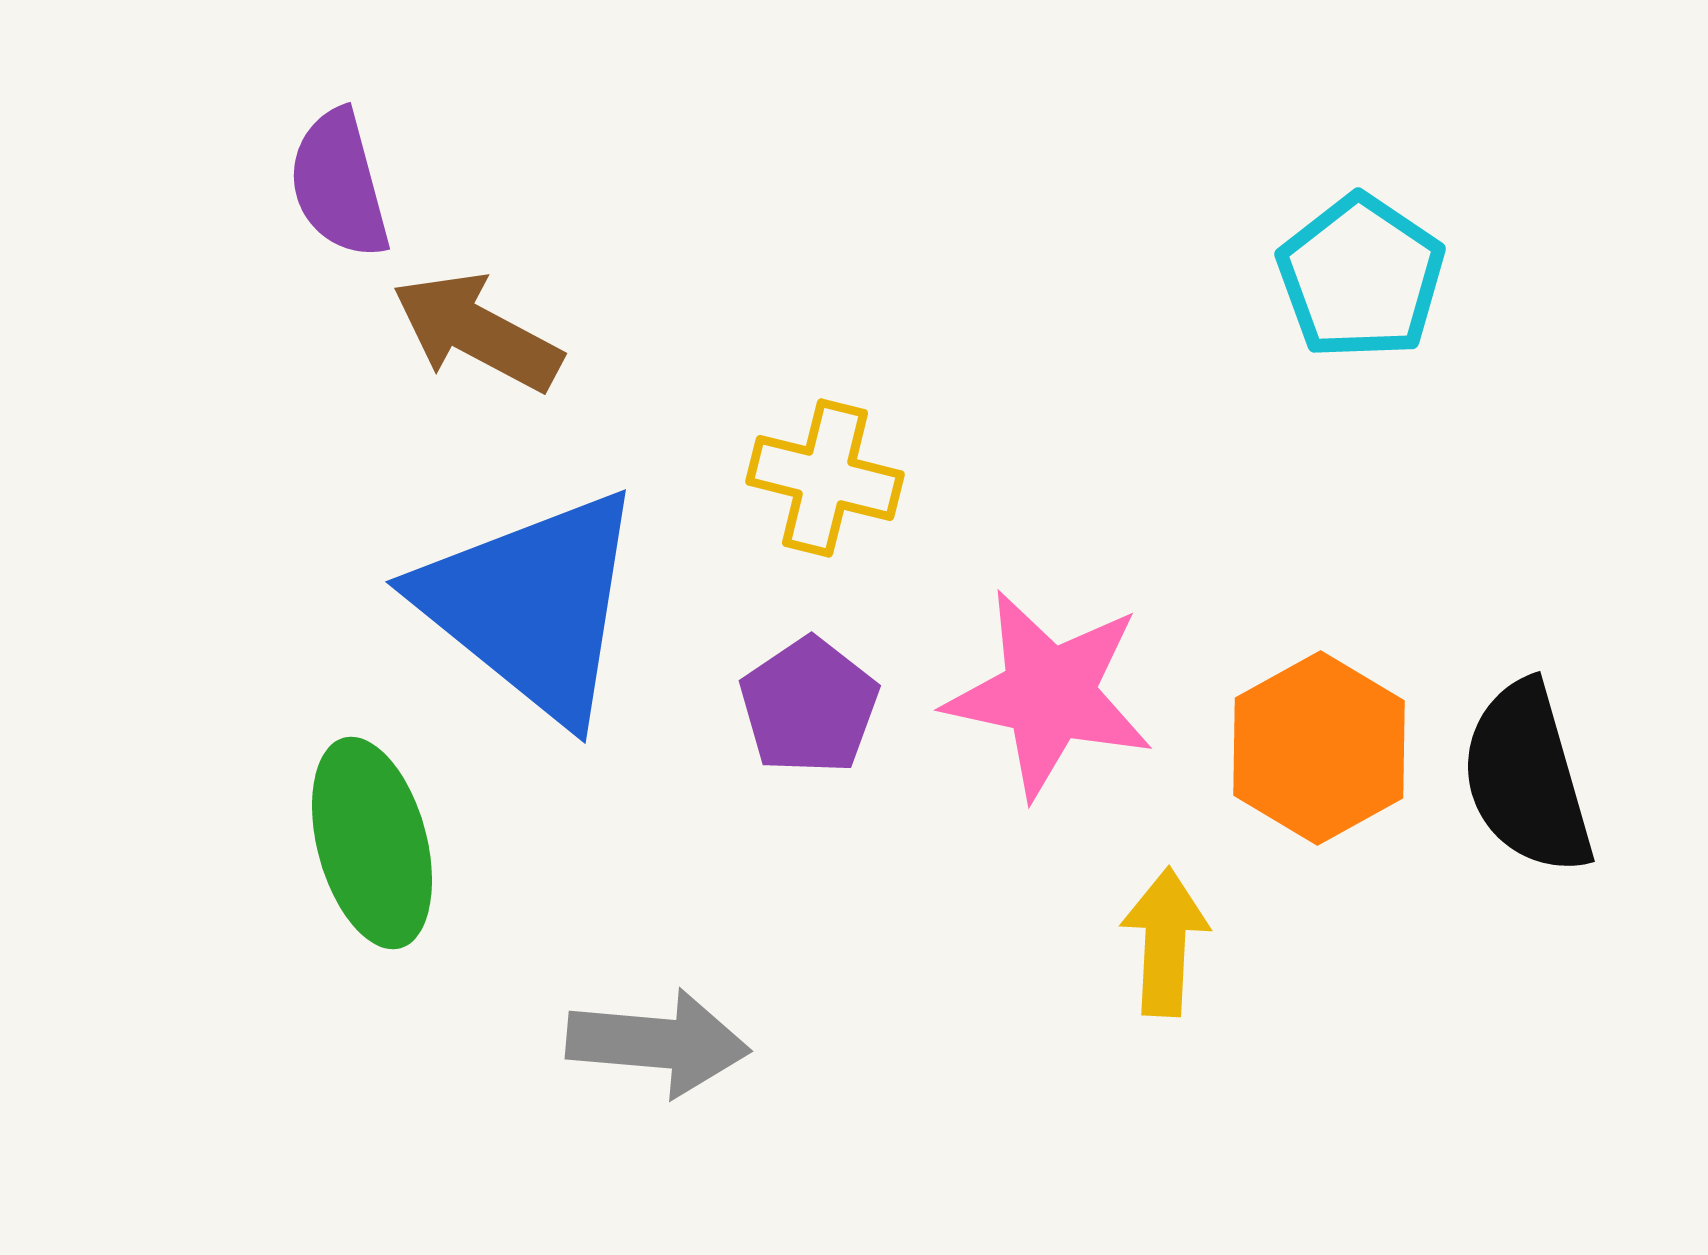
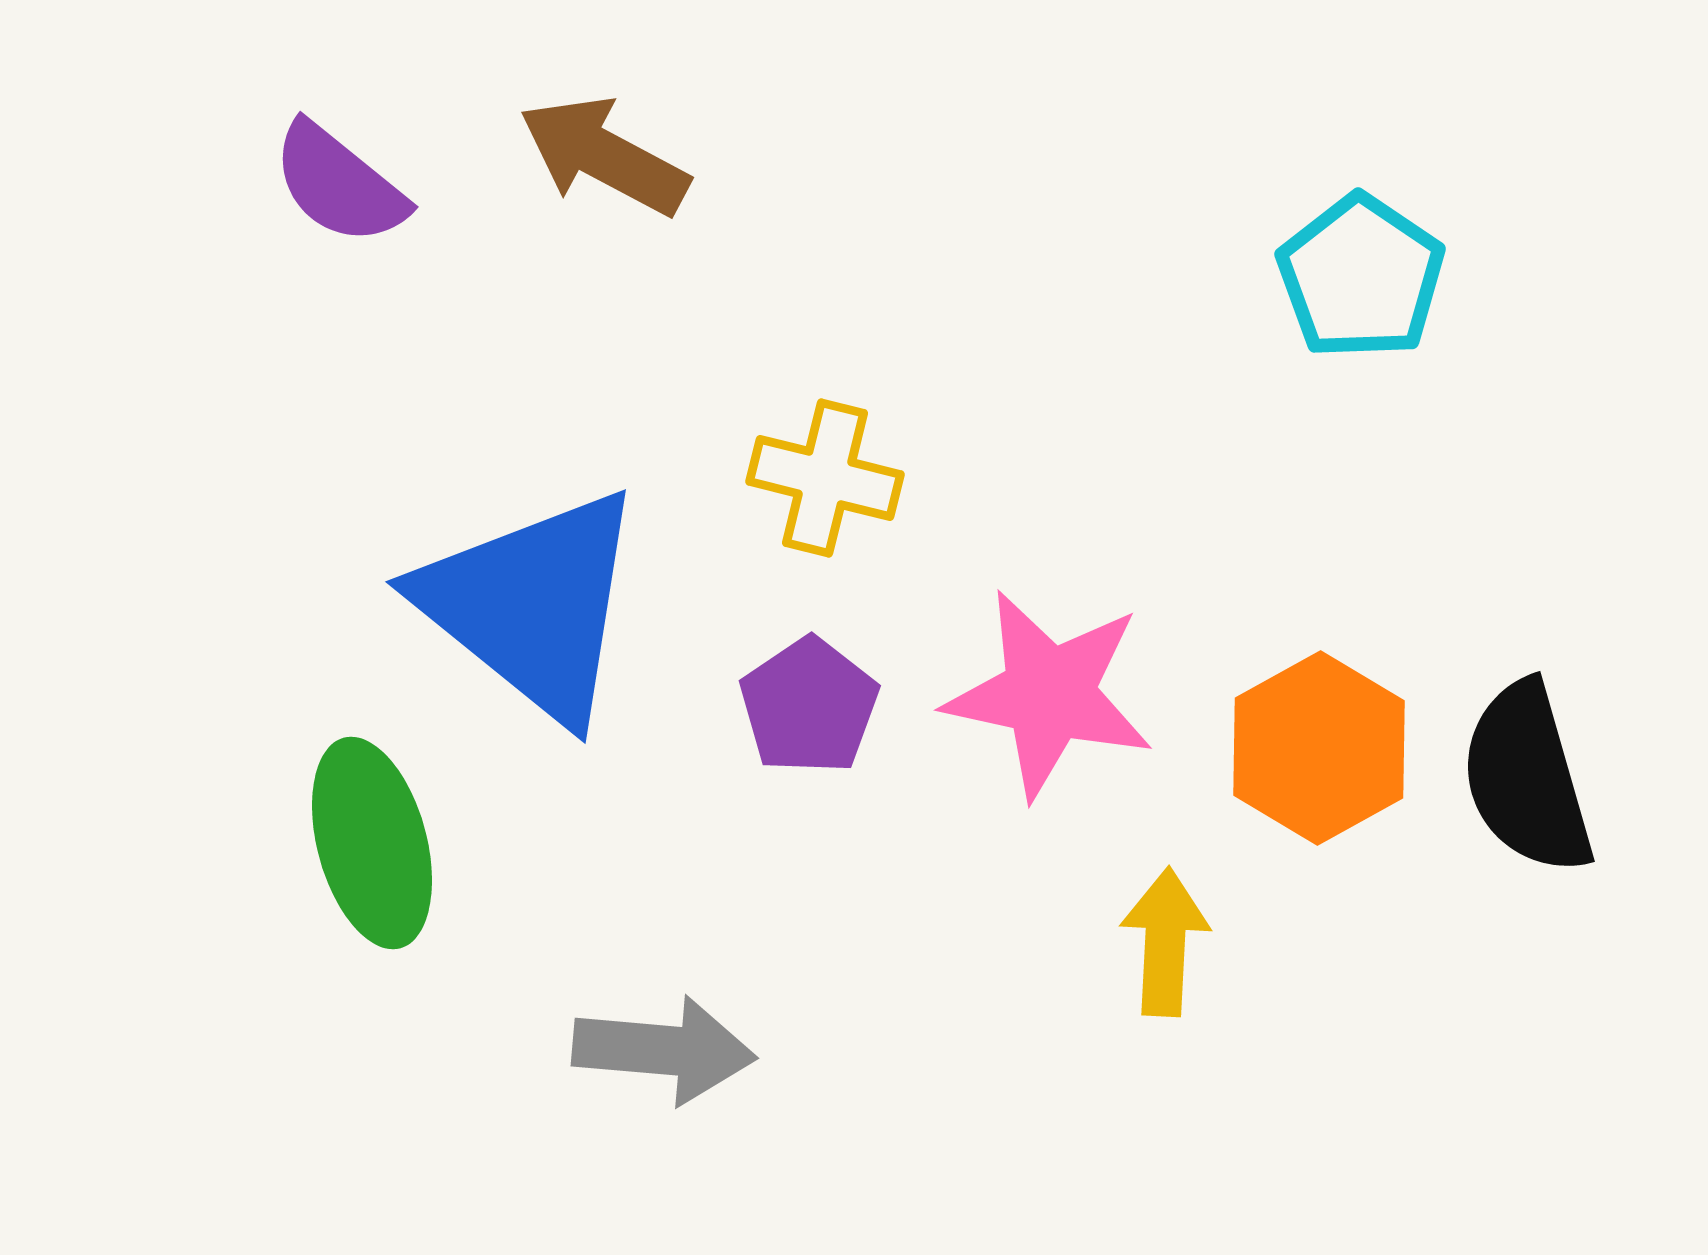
purple semicircle: rotated 36 degrees counterclockwise
brown arrow: moved 127 px right, 176 px up
gray arrow: moved 6 px right, 7 px down
